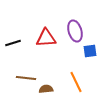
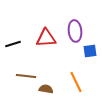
purple ellipse: rotated 10 degrees clockwise
black line: moved 1 px down
brown line: moved 2 px up
brown semicircle: rotated 16 degrees clockwise
